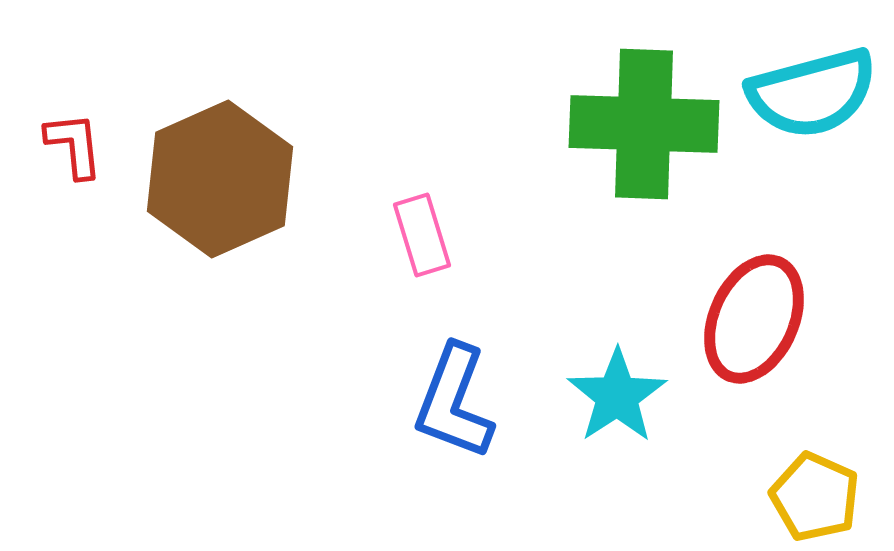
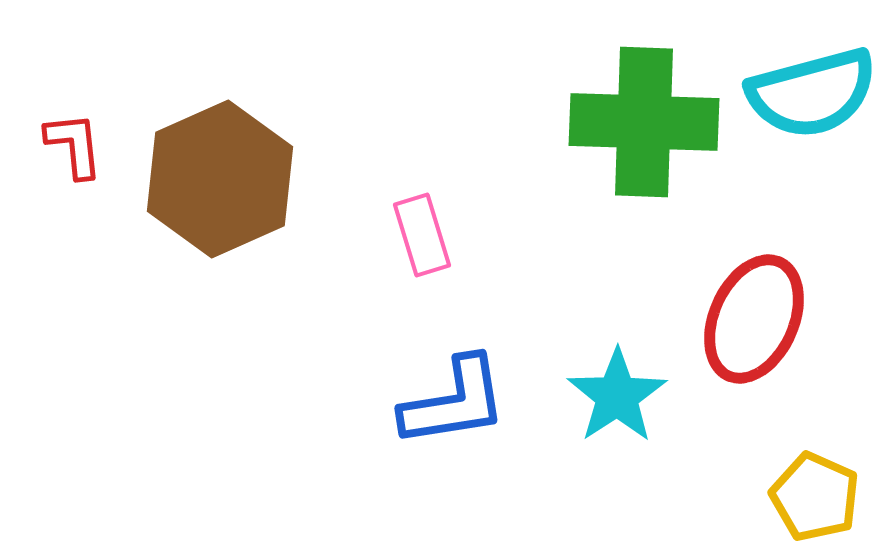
green cross: moved 2 px up
blue L-shape: rotated 120 degrees counterclockwise
